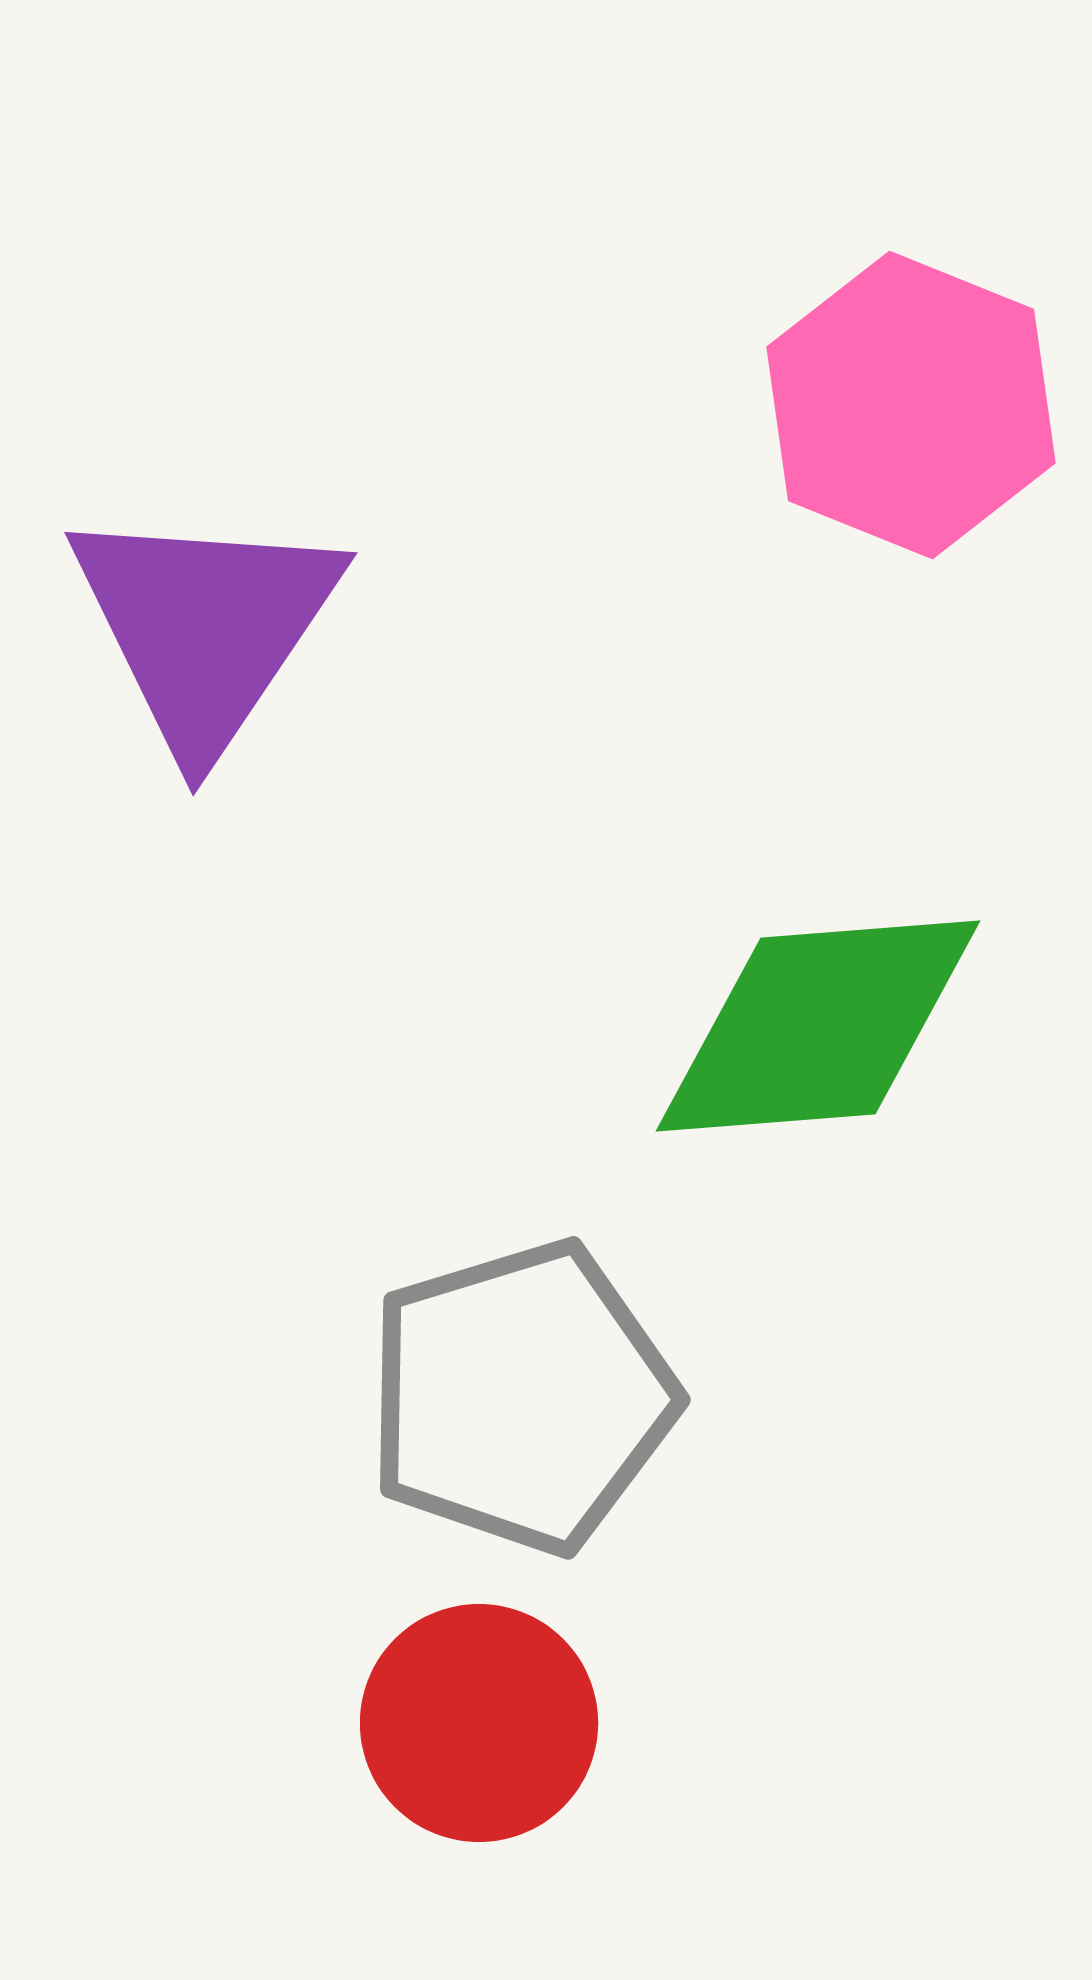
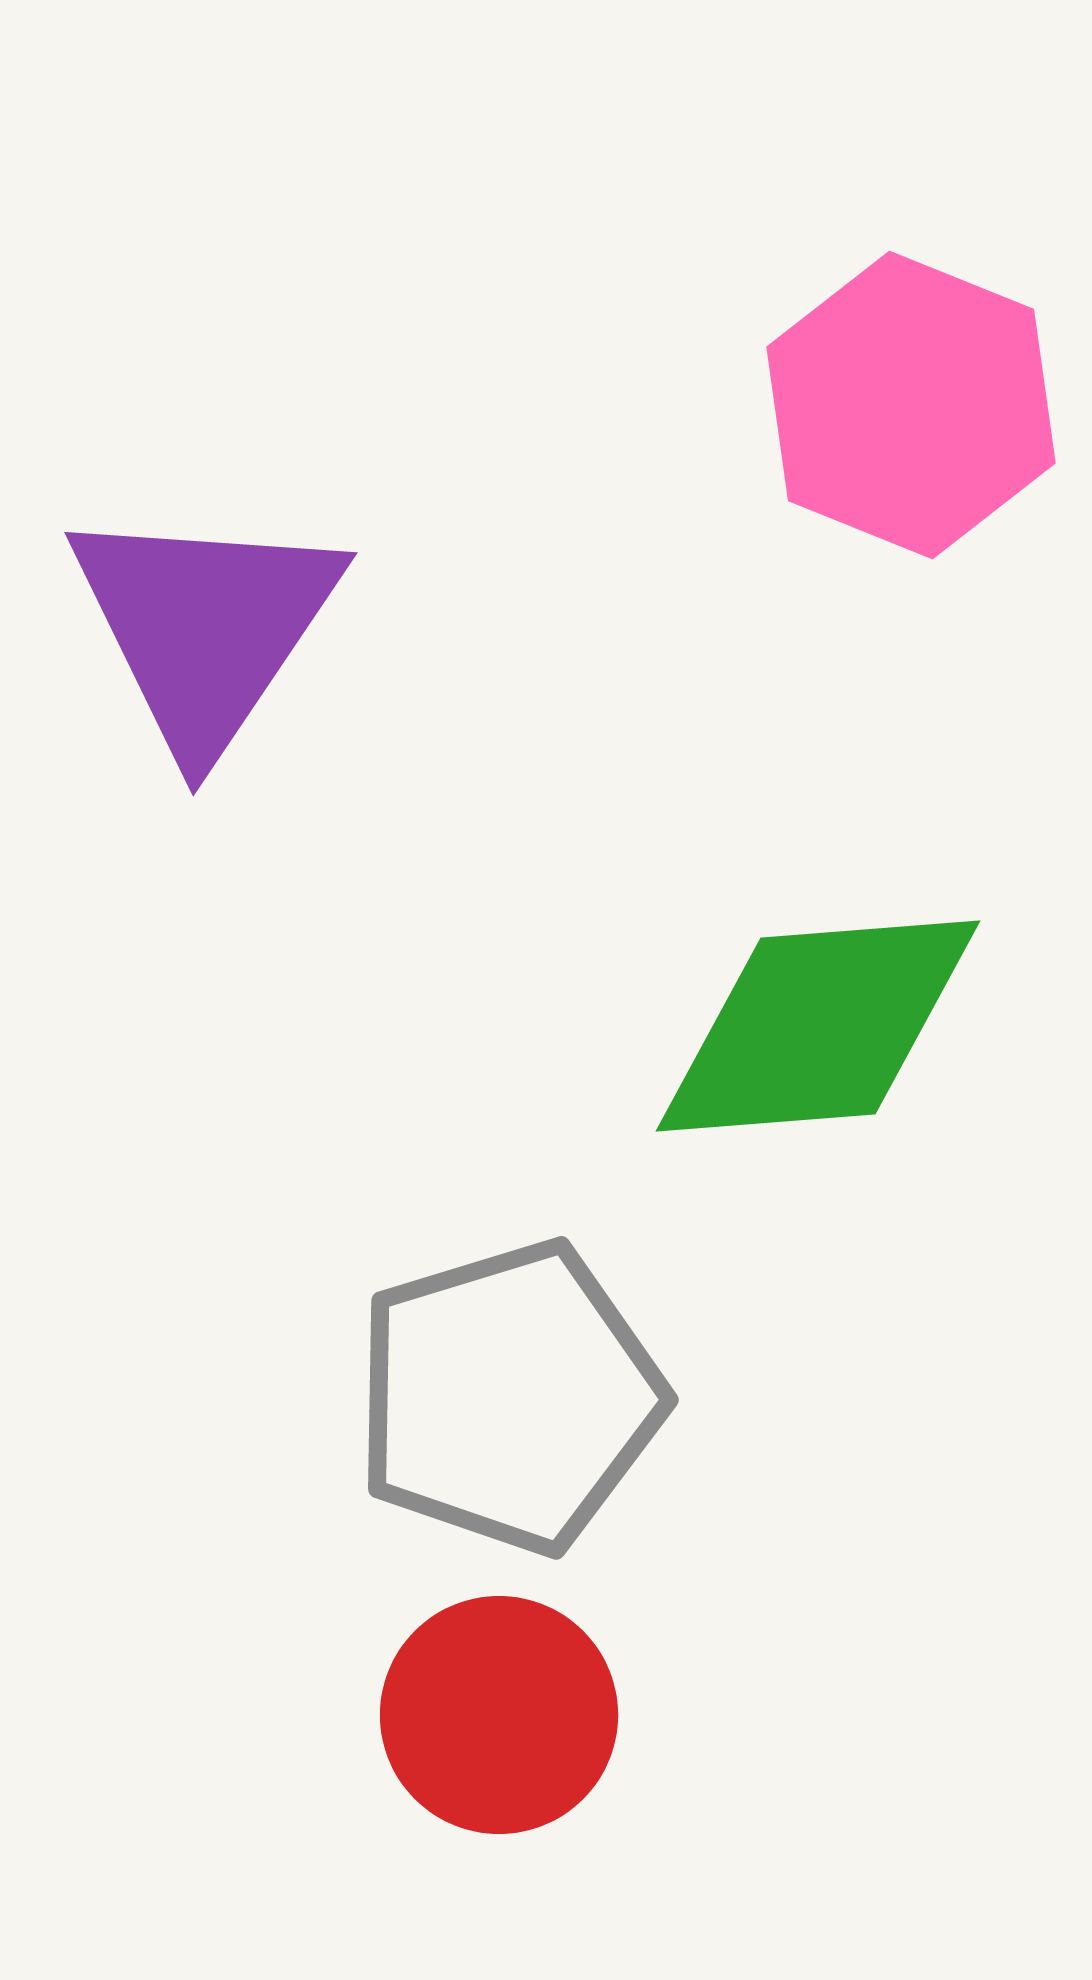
gray pentagon: moved 12 px left
red circle: moved 20 px right, 8 px up
